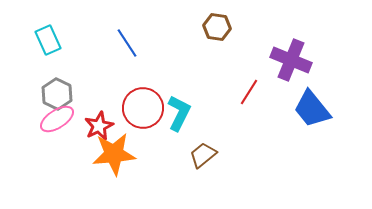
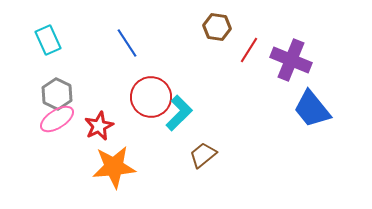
red line: moved 42 px up
red circle: moved 8 px right, 11 px up
cyan L-shape: rotated 18 degrees clockwise
orange star: moved 13 px down
